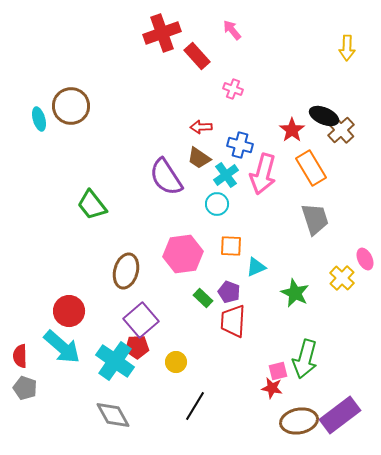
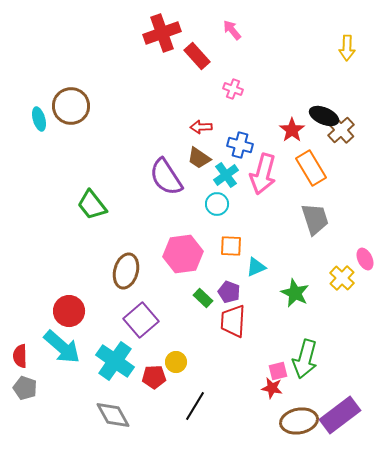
red pentagon at (137, 347): moved 17 px right, 30 px down
